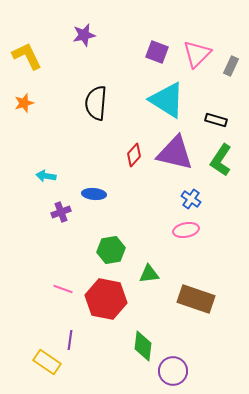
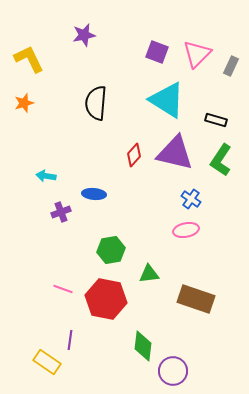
yellow L-shape: moved 2 px right, 3 px down
